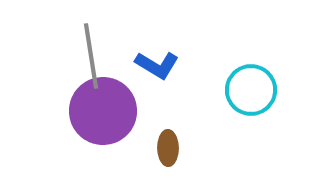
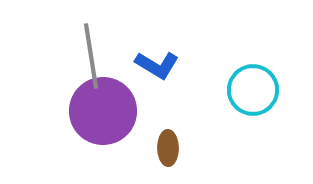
cyan circle: moved 2 px right
